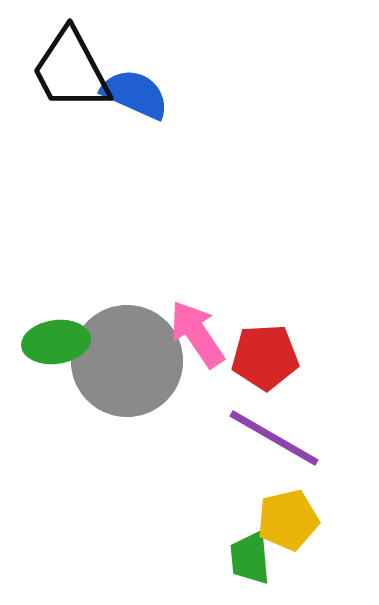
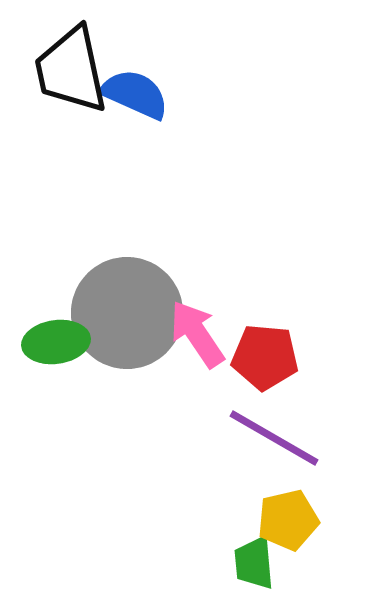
black trapezoid: rotated 16 degrees clockwise
red pentagon: rotated 8 degrees clockwise
gray circle: moved 48 px up
green trapezoid: moved 4 px right, 5 px down
